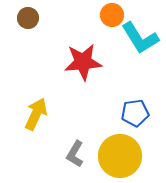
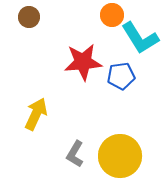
brown circle: moved 1 px right, 1 px up
blue pentagon: moved 14 px left, 37 px up
